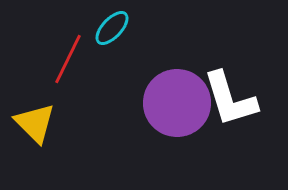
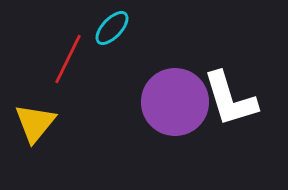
purple circle: moved 2 px left, 1 px up
yellow triangle: rotated 24 degrees clockwise
